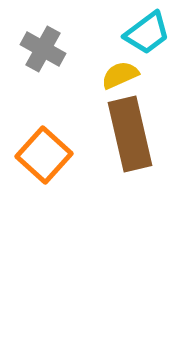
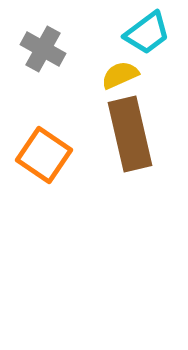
orange square: rotated 8 degrees counterclockwise
